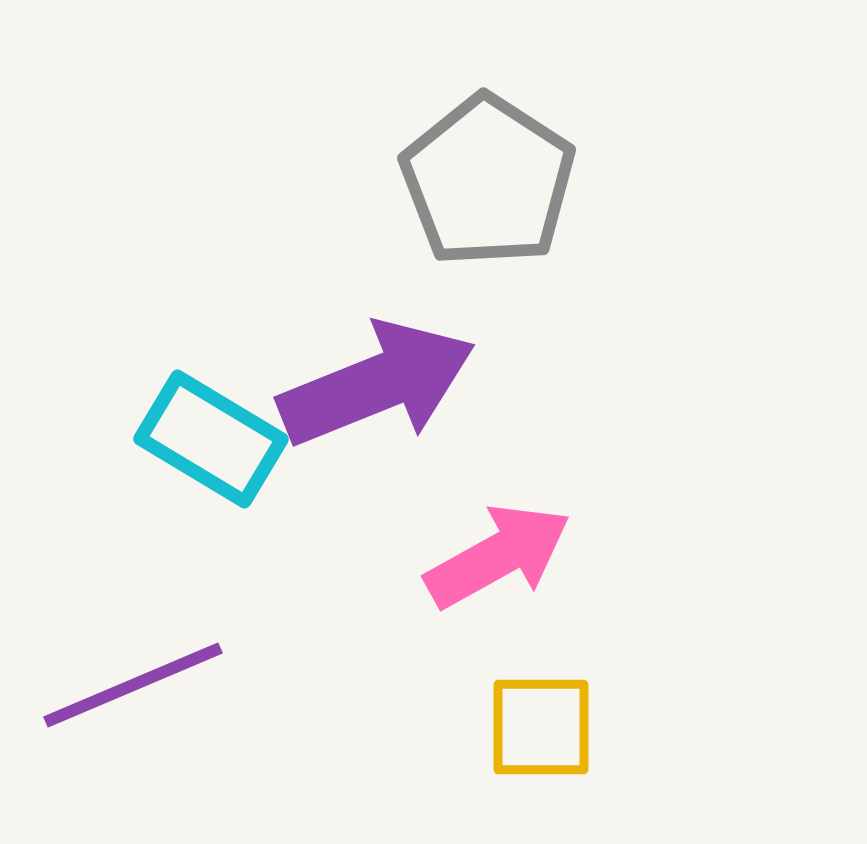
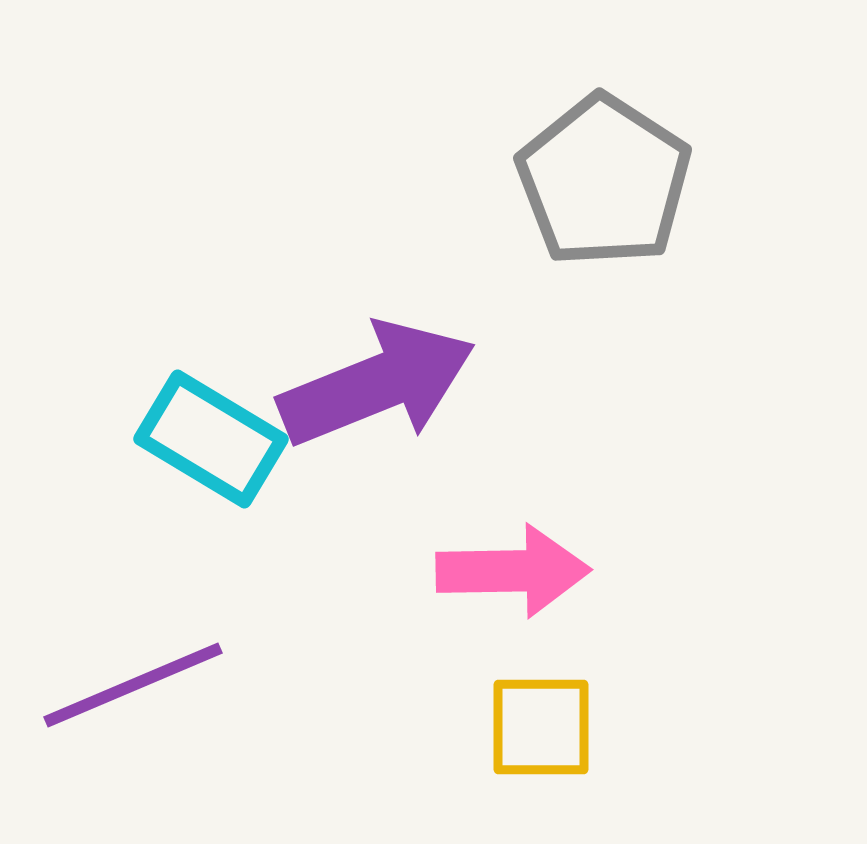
gray pentagon: moved 116 px right
pink arrow: moved 15 px right, 15 px down; rotated 28 degrees clockwise
